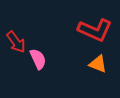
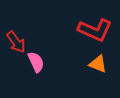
pink semicircle: moved 2 px left, 3 px down
